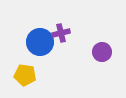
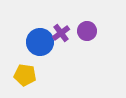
purple cross: rotated 24 degrees counterclockwise
purple circle: moved 15 px left, 21 px up
